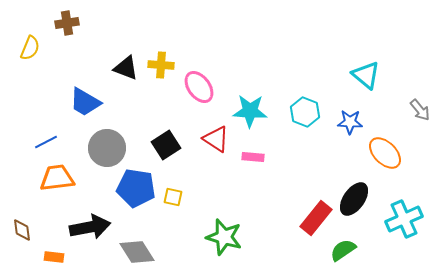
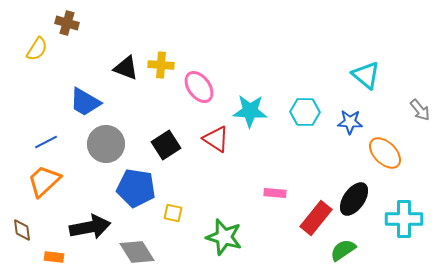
brown cross: rotated 25 degrees clockwise
yellow semicircle: moved 7 px right, 1 px down; rotated 10 degrees clockwise
cyan hexagon: rotated 20 degrees counterclockwise
gray circle: moved 1 px left, 4 px up
pink rectangle: moved 22 px right, 36 px down
orange trapezoid: moved 13 px left, 3 px down; rotated 36 degrees counterclockwise
yellow square: moved 16 px down
cyan cross: rotated 24 degrees clockwise
